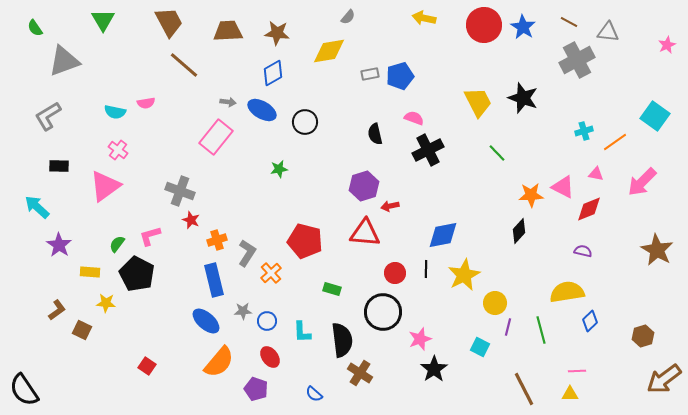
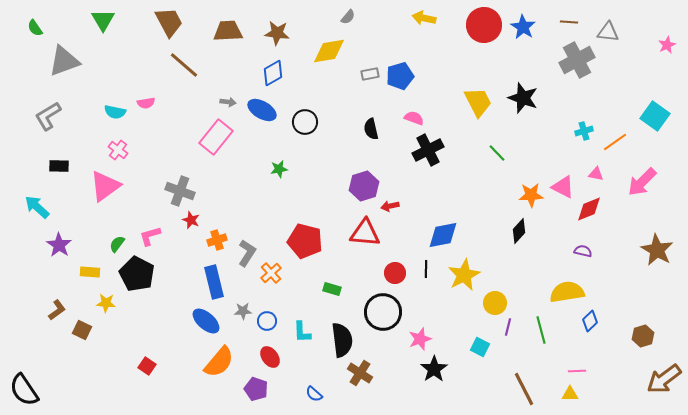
brown line at (569, 22): rotated 24 degrees counterclockwise
black semicircle at (375, 134): moved 4 px left, 5 px up
blue rectangle at (214, 280): moved 2 px down
